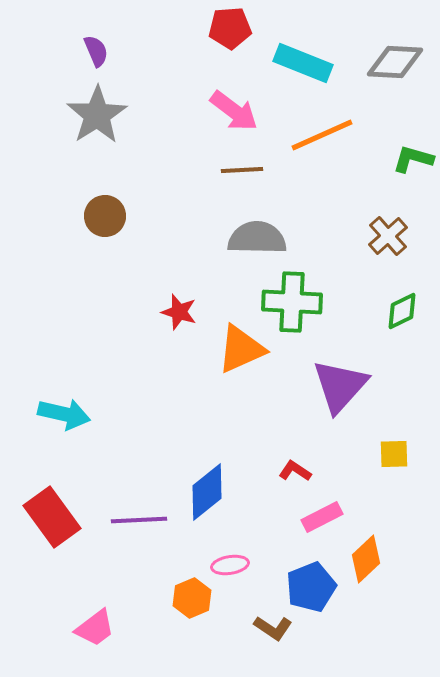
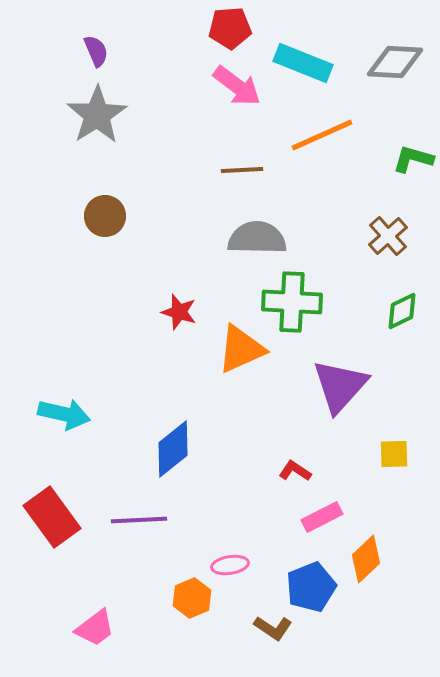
pink arrow: moved 3 px right, 25 px up
blue diamond: moved 34 px left, 43 px up
